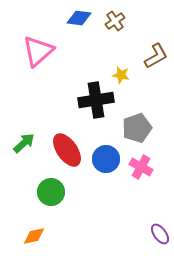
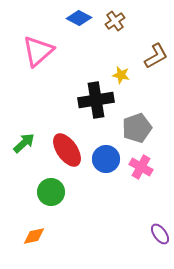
blue diamond: rotated 20 degrees clockwise
